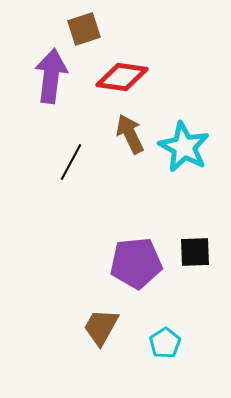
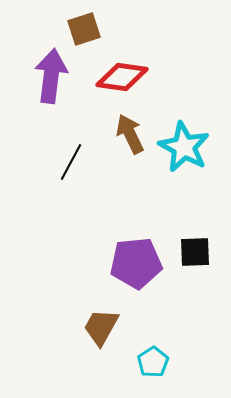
cyan pentagon: moved 12 px left, 19 px down
